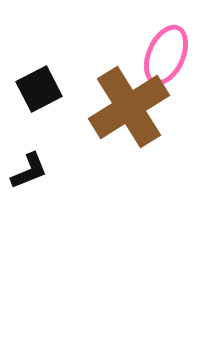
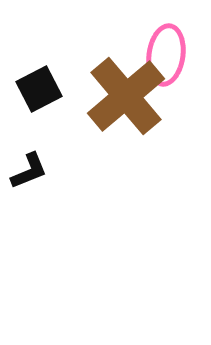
pink ellipse: rotated 16 degrees counterclockwise
brown cross: moved 3 px left, 11 px up; rotated 8 degrees counterclockwise
